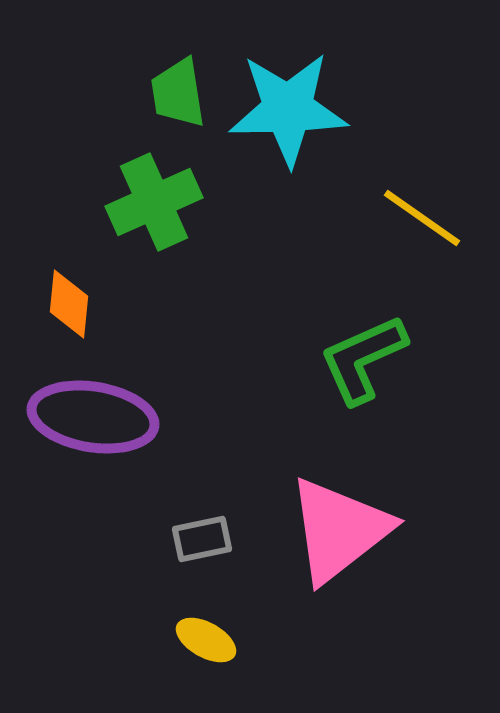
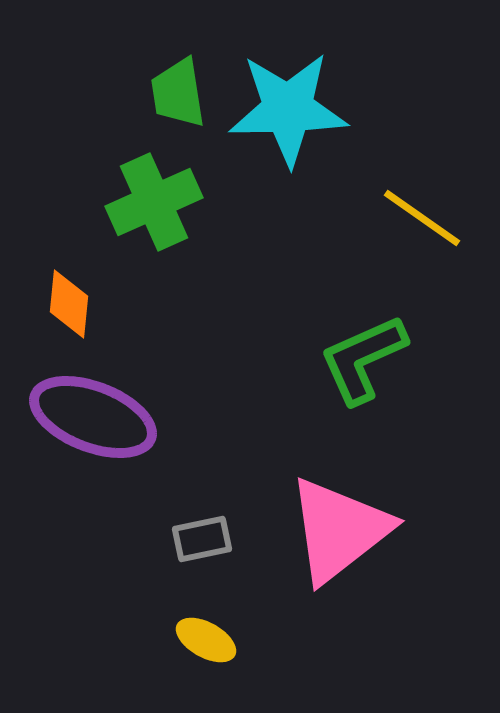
purple ellipse: rotated 12 degrees clockwise
